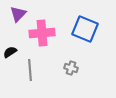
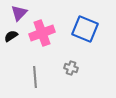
purple triangle: moved 1 px right, 1 px up
pink cross: rotated 15 degrees counterclockwise
black semicircle: moved 1 px right, 16 px up
gray line: moved 5 px right, 7 px down
